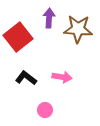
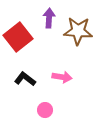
brown star: moved 2 px down
black L-shape: moved 1 px left, 1 px down
